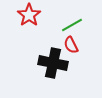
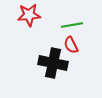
red star: rotated 30 degrees clockwise
green line: rotated 20 degrees clockwise
